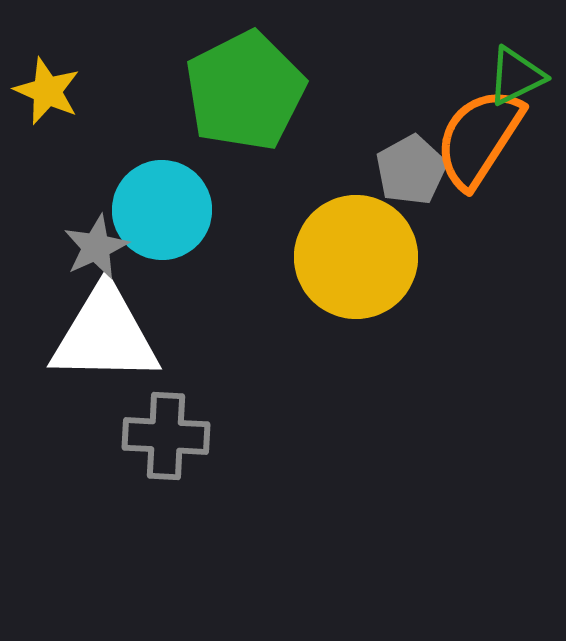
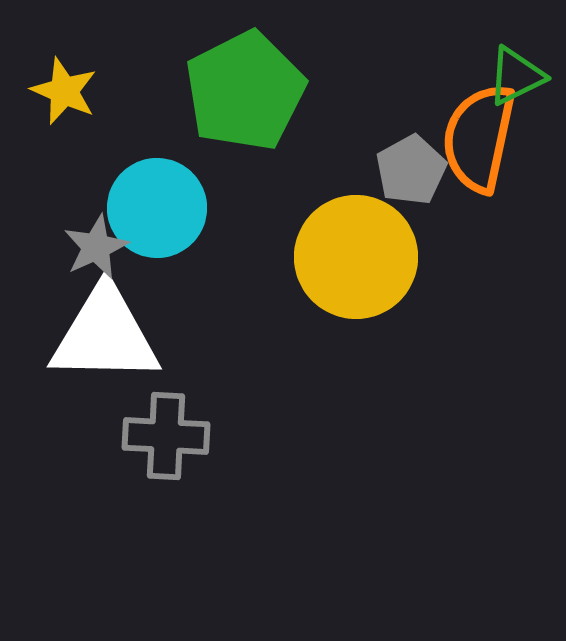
yellow star: moved 17 px right
orange semicircle: rotated 21 degrees counterclockwise
cyan circle: moved 5 px left, 2 px up
